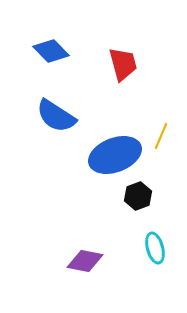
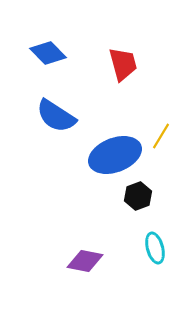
blue diamond: moved 3 px left, 2 px down
yellow line: rotated 8 degrees clockwise
